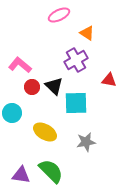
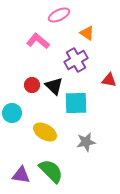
pink L-shape: moved 18 px right, 24 px up
red circle: moved 2 px up
